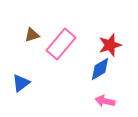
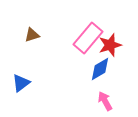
pink rectangle: moved 27 px right, 6 px up
pink arrow: rotated 48 degrees clockwise
